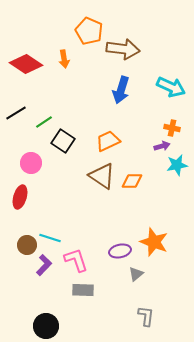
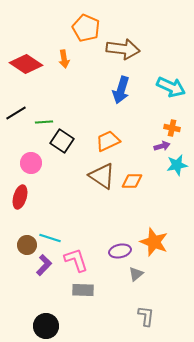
orange pentagon: moved 3 px left, 3 px up
green line: rotated 30 degrees clockwise
black square: moved 1 px left
